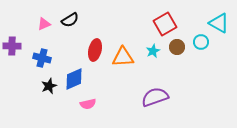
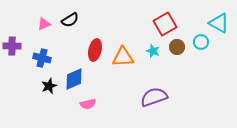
cyan star: rotated 24 degrees counterclockwise
purple semicircle: moved 1 px left
